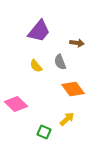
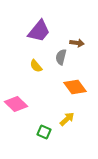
gray semicircle: moved 1 px right, 5 px up; rotated 35 degrees clockwise
orange diamond: moved 2 px right, 2 px up
